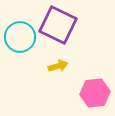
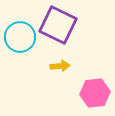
yellow arrow: moved 2 px right; rotated 12 degrees clockwise
